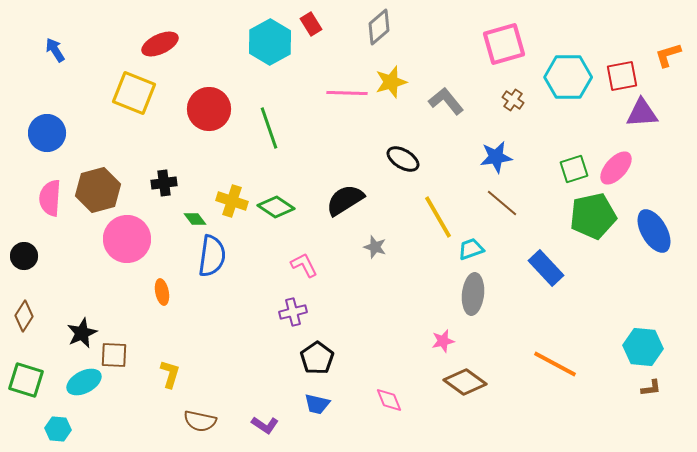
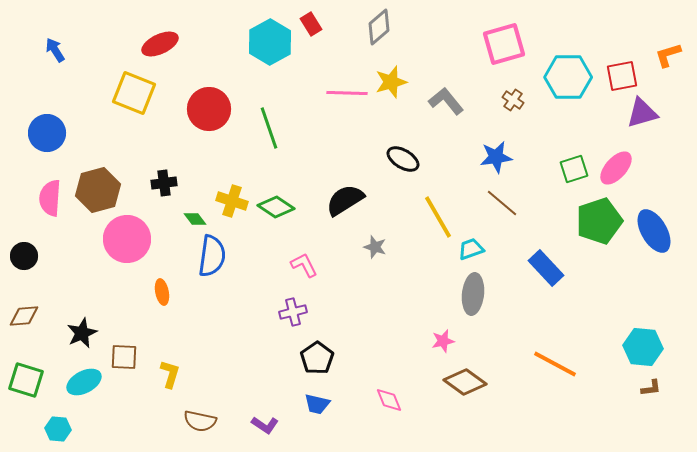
purple triangle at (642, 113): rotated 12 degrees counterclockwise
green pentagon at (593, 216): moved 6 px right, 5 px down; rotated 6 degrees counterclockwise
brown diamond at (24, 316): rotated 52 degrees clockwise
brown square at (114, 355): moved 10 px right, 2 px down
